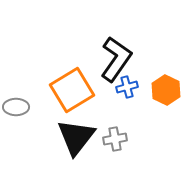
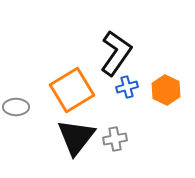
black L-shape: moved 6 px up
